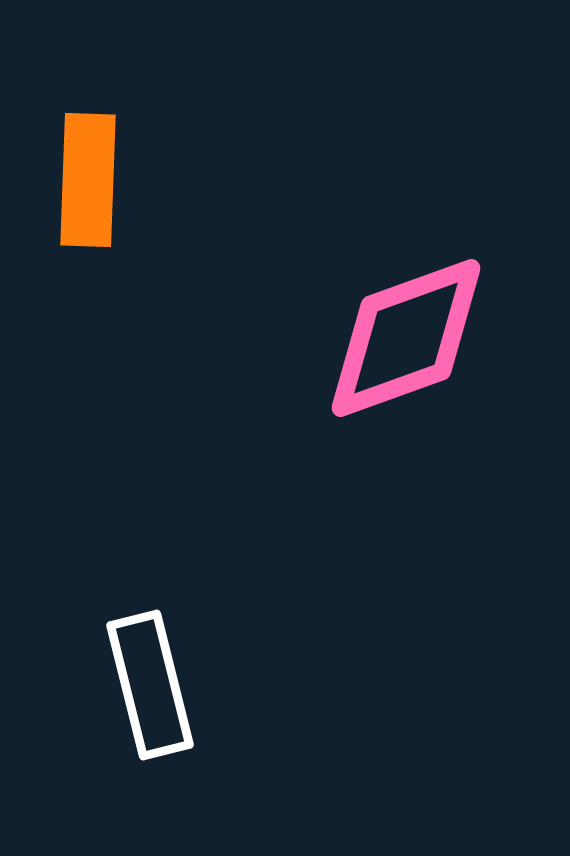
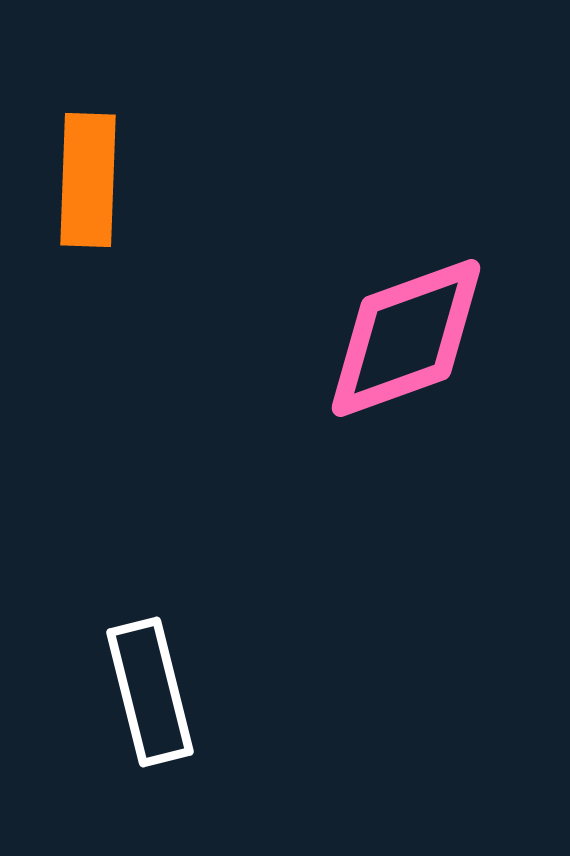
white rectangle: moved 7 px down
